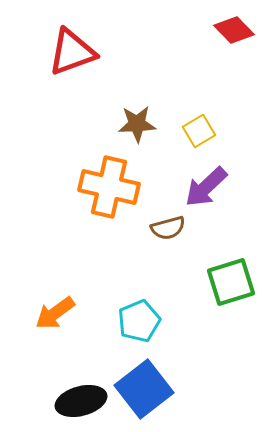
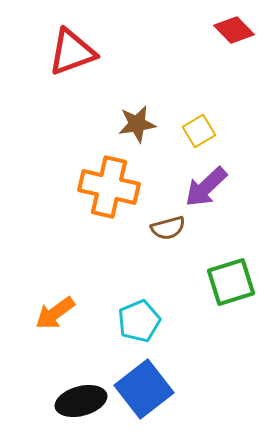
brown star: rotated 6 degrees counterclockwise
